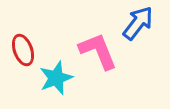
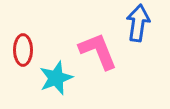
blue arrow: rotated 30 degrees counterclockwise
red ellipse: rotated 20 degrees clockwise
